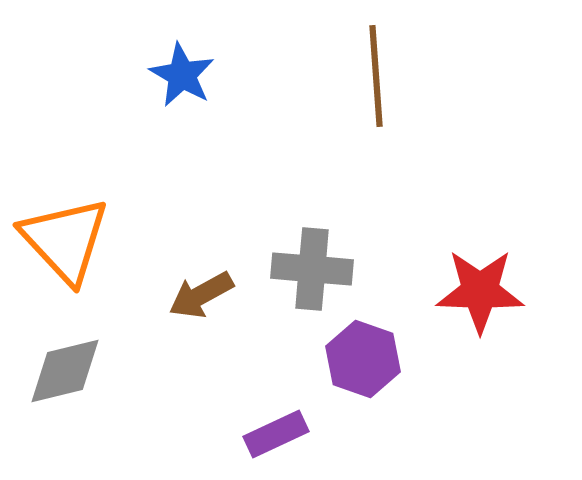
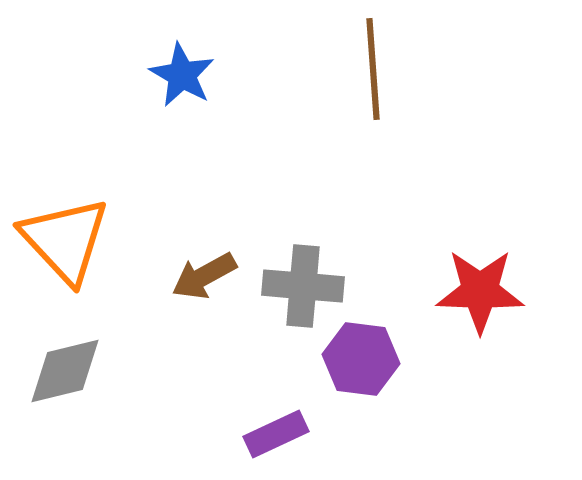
brown line: moved 3 px left, 7 px up
gray cross: moved 9 px left, 17 px down
brown arrow: moved 3 px right, 19 px up
purple hexagon: moved 2 px left; rotated 12 degrees counterclockwise
